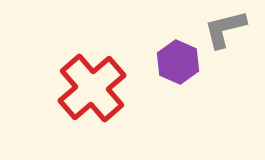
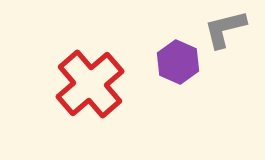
red cross: moved 2 px left, 4 px up
